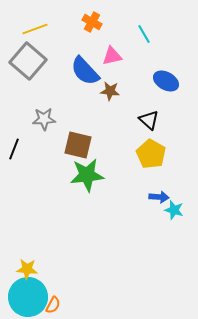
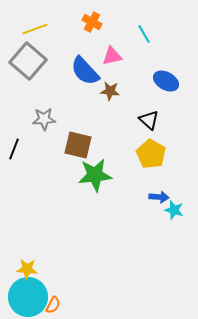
green star: moved 8 px right
